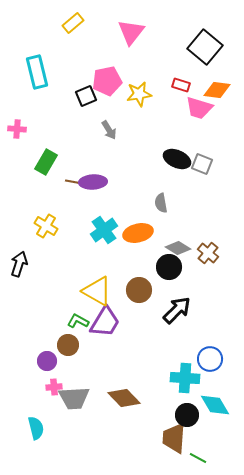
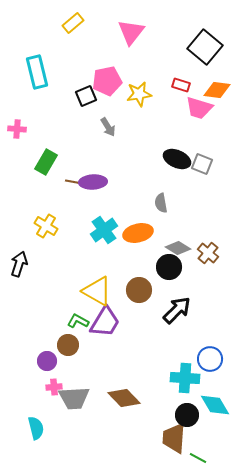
gray arrow at (109, 130): moved 1 px left, 3 px up
